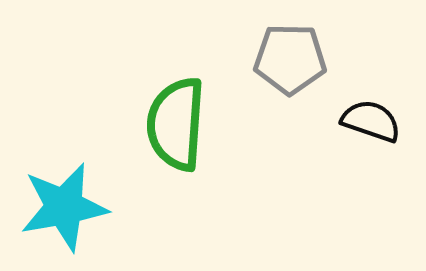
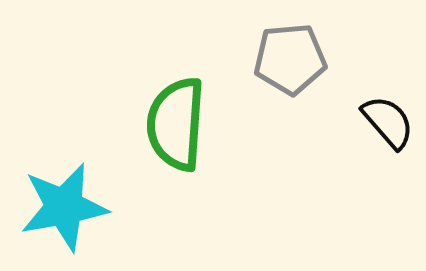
gray pentagon: rotated 6 degrees counterclockwise
black semicircle: moved 17 px right, 1 px down; rotated 30 degrees clockwise
